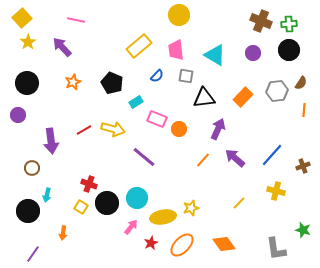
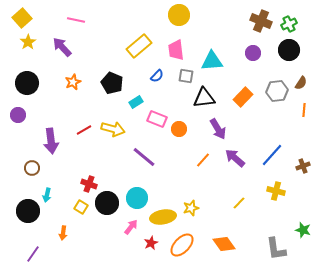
green cross at (289, 24): rotated 21 degrees counterclockwise
cyan triangle at (215, 55): moved 3 px left, 6 px down; rotated 35 degrees counterclockwise
purple arrow at (218, 129): rotated 125 degrees clockwise
